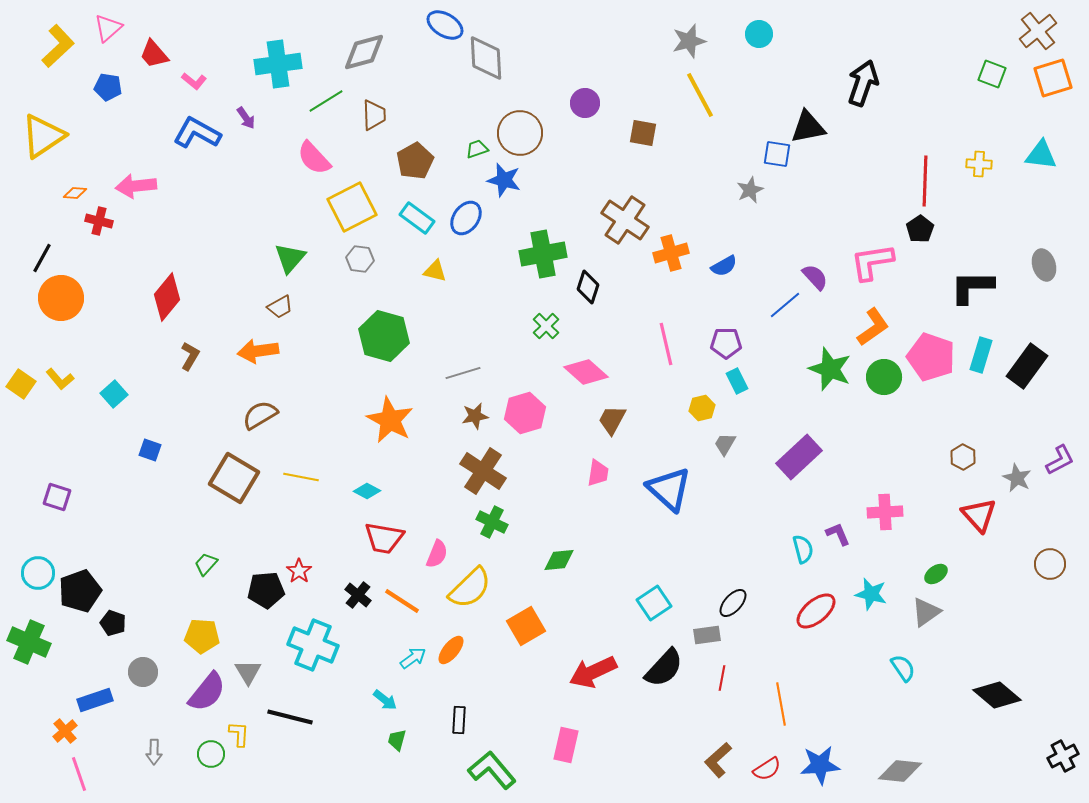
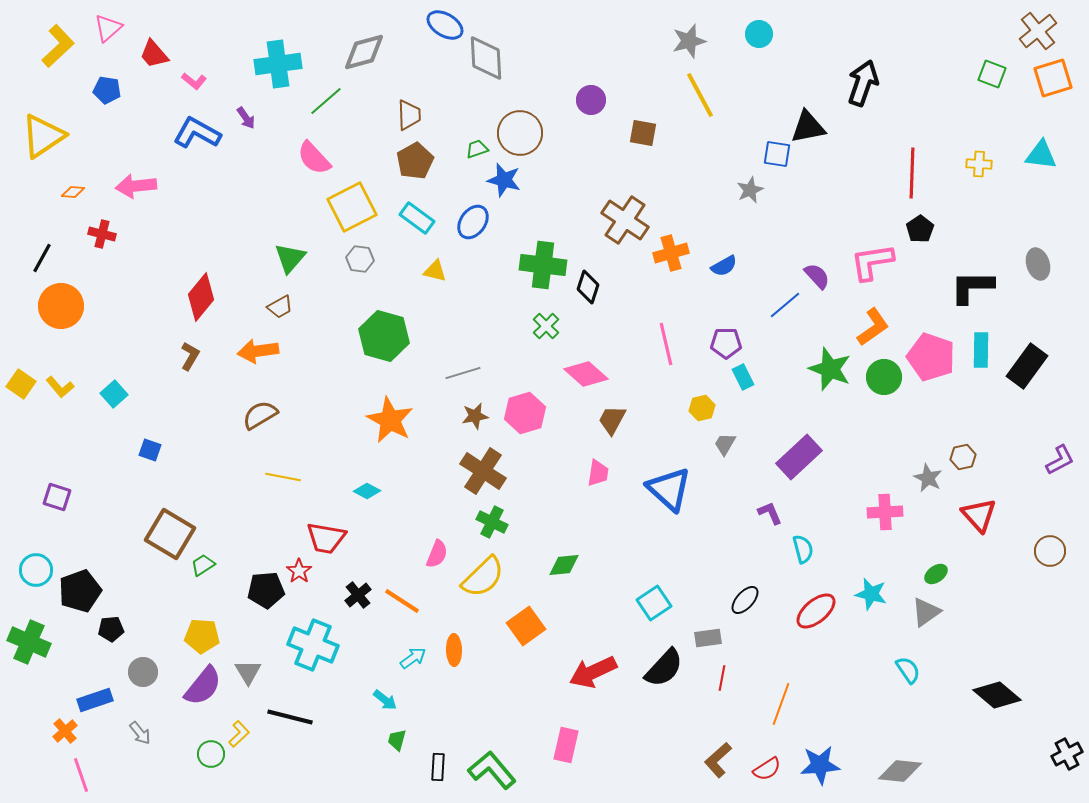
blue pentagon at (108, 87): moved 1 px left, 3 px down
green line at (326, 101): rotated 9 degrees counterclockwise
purple circle at (585, 103): moved 6 px right, 3 px up
brown trapezoid at (374, 115): moved 35 px right
red line at (925, 181): moved 13 px left, 8 px up
orange diamond at (75, 193): moved 2 px left, 1 px up
blue ellipse at (466, 218): moved 7 px right, 4 px down
red cross at (99, 221): moved 3 px right, 13 px down
green cross at (543, 254): moved 11 px down; rotated 18 degrees clockwise
gray ellipse at (1044, 265): moved 6 px left, 1 px up
purple semicircle at (815, 277): moved 2 px right, 1 px up
red diamond at (167, 297): moved 34 px right
orange circle at (61, 298): moved 8 px down
cyan rectangle at (981, 355): moved 5 px up; rotated 16 degrees counterclockwise
pink diamond at (586, 372): moved 2 px down
yellow L-shape at (60, 379): moved 8 px down
cyan rectangle at (737, 381): moved 6 px right, 4 px up
brown hexagon at (963, 457): rotated 20 degrees clockwise
yellow line at (301, 477): moved 18 px left
brown square at (234, 478): moved 64 px left, 56 px down
gray star at (1017, 478): moved 89 px left
purple L-shape at (838, 534): moved 68 px left, 21 px up
red trapezoid at (384, 538): moved 58 px left
green diamond at (559, 560): moved 5 px right, 5 px down
green trapezoid at (206, 564): moved 3 px left, 1 px down; rotated 15 degrees clockwise
brown circle at (1050, 564): moved 13 px up
cyan circle at (38, 573): moved 2 px left, 3 px up
yellow semicircle at (470, 588): moved 13 px right, 11 px up
black cross at (358, 595): rotated 12 degrees clockwise
black ellipse at (733, 603): moved 12 px right, 3 px up
black pentagon at (113, 623): moved 2 px left, 6 px down; rotated 25 degrees counterclockwise
orange square at (526, 626): rotated 6 degrees counterclockwise
gray rectangle at (707, 635): moved 1 px right, 3 px down
orange ellipse at (451, 650): moved 3 px right; rotated 40 degrees counterclockwise
cyan semicircle at (903, 668): moved 5 px right, 2 px down
purple semicircle at (207, 692): moved 4 px left, 6 px up
orange line at (781, 704): rotated 30 degrees clockwise
black rectangle at (459, 720): moved 21 px left, 47 px down
yellow L-shape at (239, 734): rotated 44 degrees clockwise
gray arrow at (154, 752): moved 14 px left, 19 px up; rotated 40 degrees counterclockwise
black cross at (1063, 756): moved 4 px right, 2 px up
pink line at (79, 774): moved 2 px right, 1 px down
